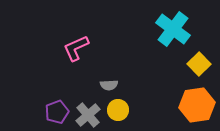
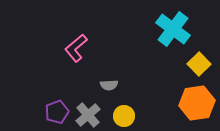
pink L-shape: rotated 16 degrees counterclockwise
orange hexagon: moved 2 px up
yellow circle: moved 6 px right, 6 px down
